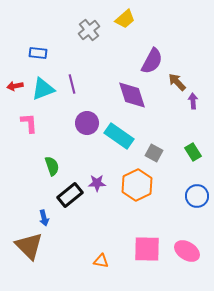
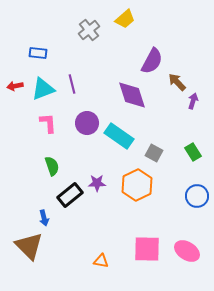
purple arrow: rotated 21 degrees clockwise
pink L-shape: moved 19 px right
